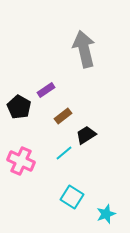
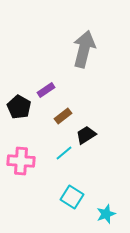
gray arrow: rotated 27 degrees clockwise
pink cross: rotated 20 degrees counterclockwise
